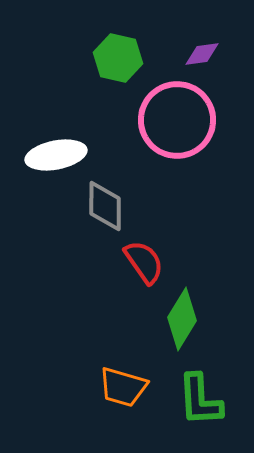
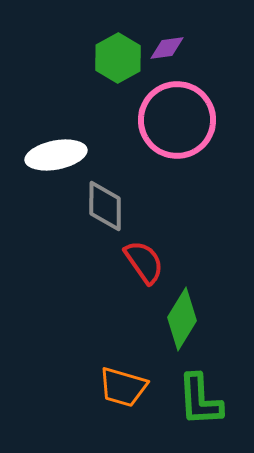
purple diamond: moved 35 px left, 6 px up
green hexagon: rotated 18 degrees clockwise
